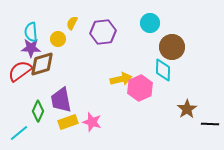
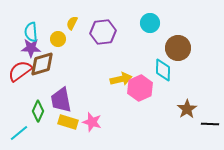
brown circle: moved 6 px right, 1 px down
yellow rectangle: rotated 36 degrees clockwise
